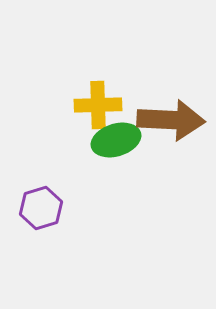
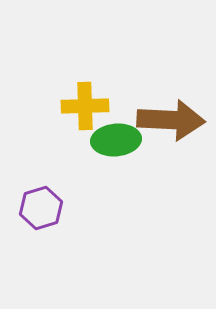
yellow cross: moved 13 px left, 1 px down
green ellipse: rotated 12 degrees clockwise
